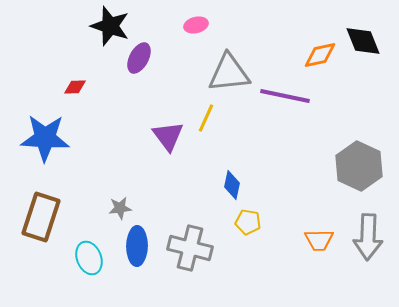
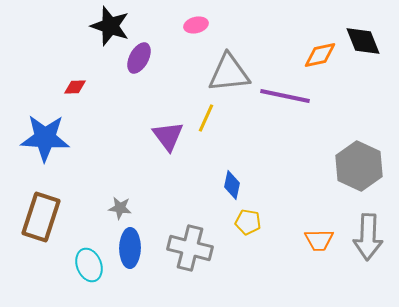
gray star: rotated 15 degrees clockwise
blue ellipse: moved 7 px left, 2 px down
cyan ellipse: moved 7 px down
